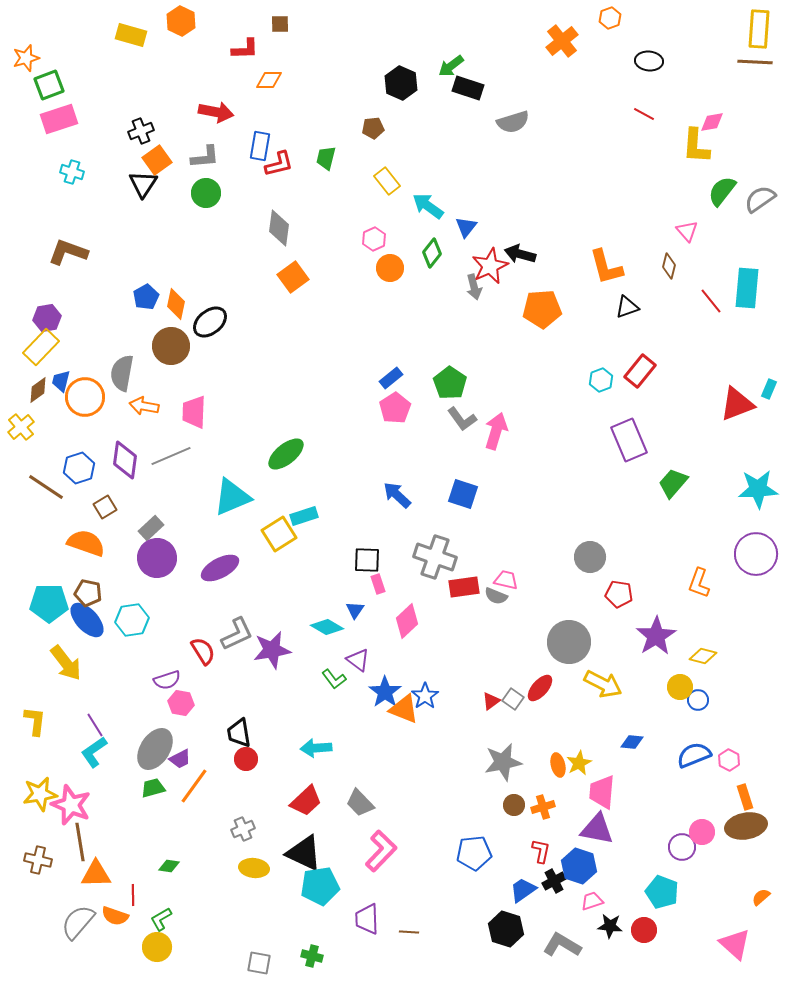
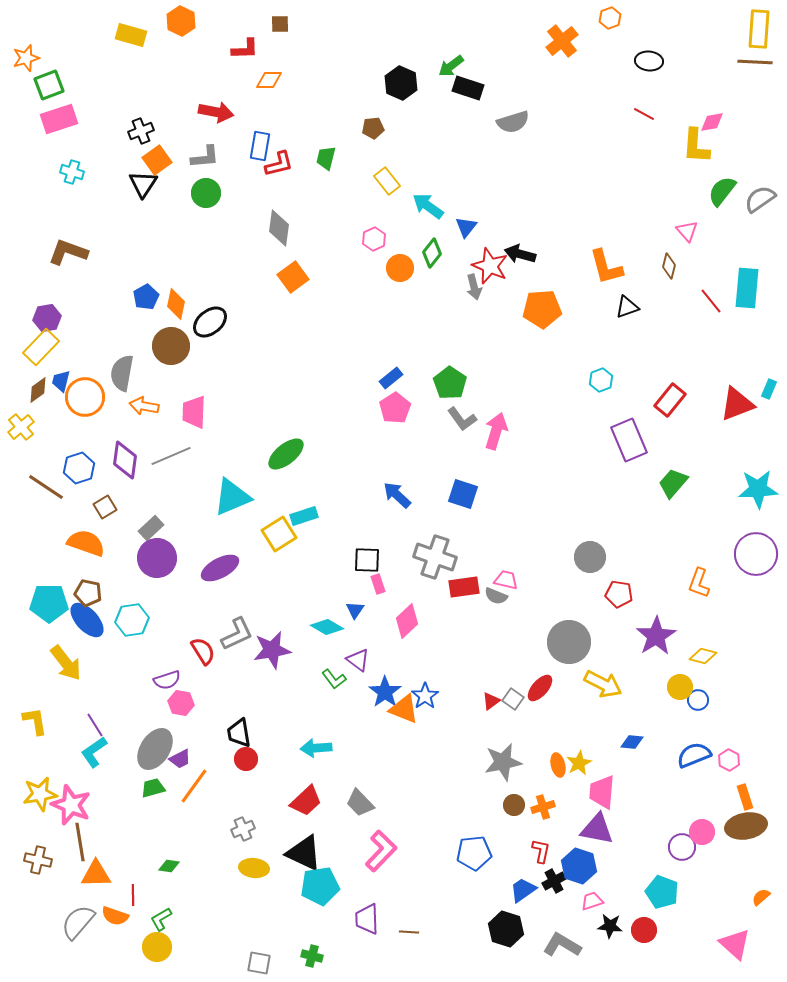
red star at (490, 266): rotated 24 degrees counterclockwise
orange circle at (390, 268): moved 10 px right
red rectangle at (640, 371): moved 30 px right, 29 px down
yellow L-shape at (35, 721): rotated 16 degrees counterclockwise
